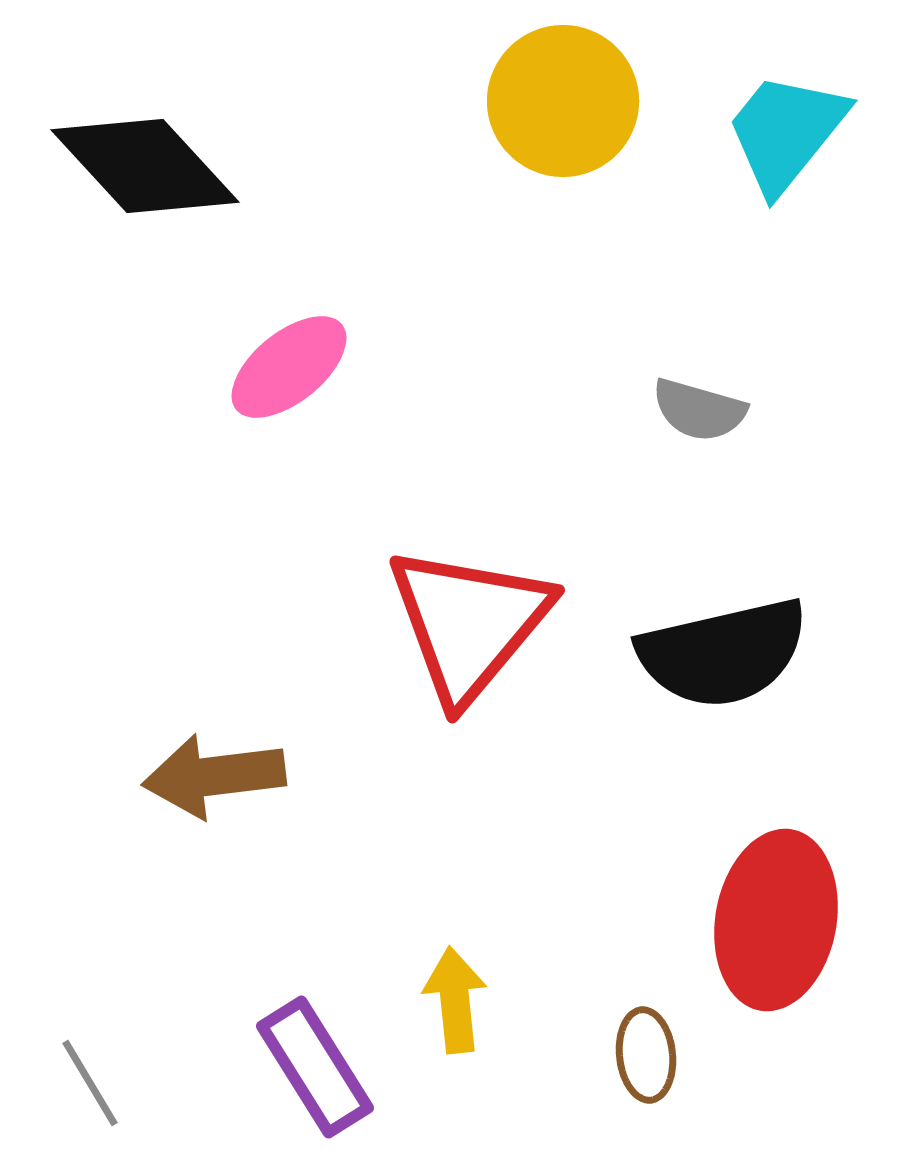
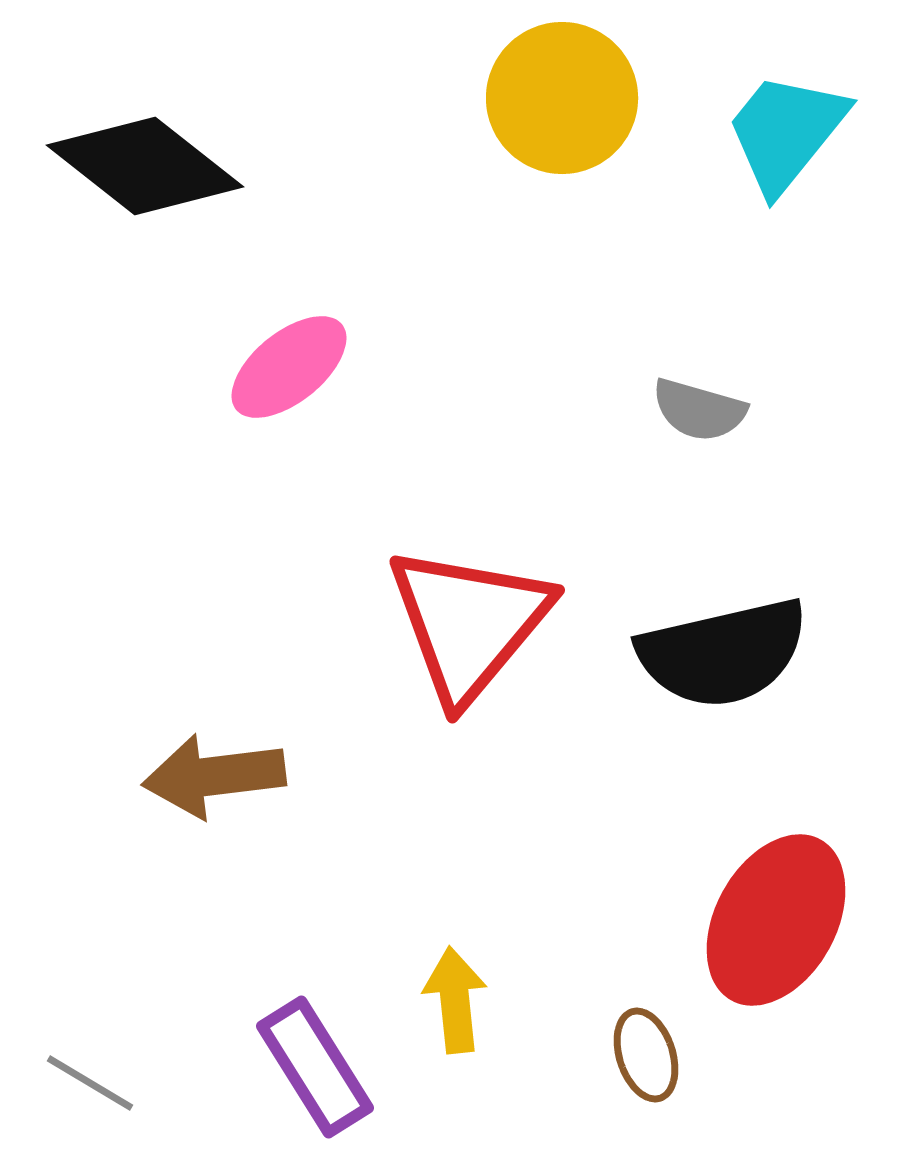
yellow circle: moved 1 px left, 3 px up
black diamond: rotated 9 degrees counterclockwise
red ellipse: rotated 19 degrees clockwise
brown ellipse: rotated 12 degrees counterclockwise
gray line: rotated 28 degrees counterclockwise
